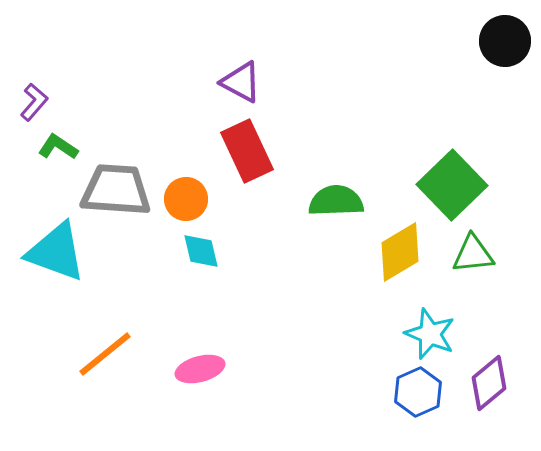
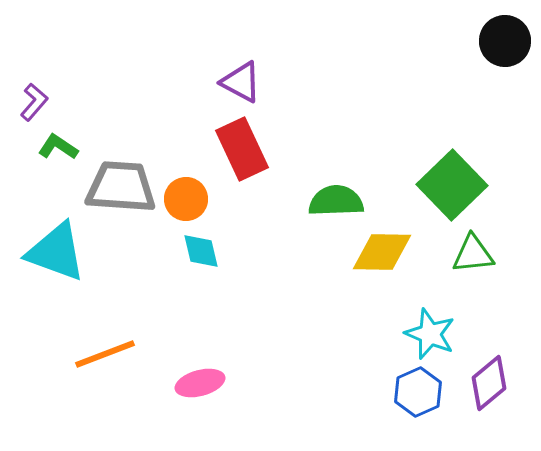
red rectangle: moved 5 px left, 2 px up
gray trapezoid: moved 5 px right, 3 px up
yellow diamond: moved 18 px left; rotated 32 degrees clockwise
orange line: rotated 18 degrees clockwise
pink ellipse: moved 14 px down
